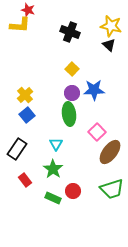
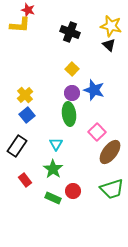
blue star: rotated 20 degrees clockwise
black rectangle: moved 3 px up
